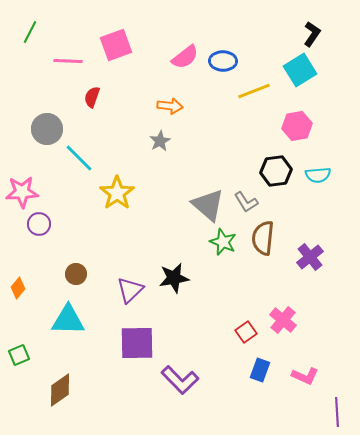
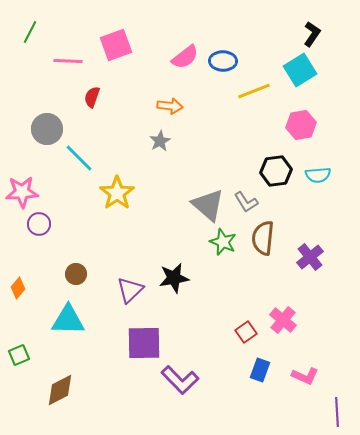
pink hexagon: moved 4 px right, 1 px up
purple square: moved 7 px right
brown diamond: rotated 8 degrees clockwise
